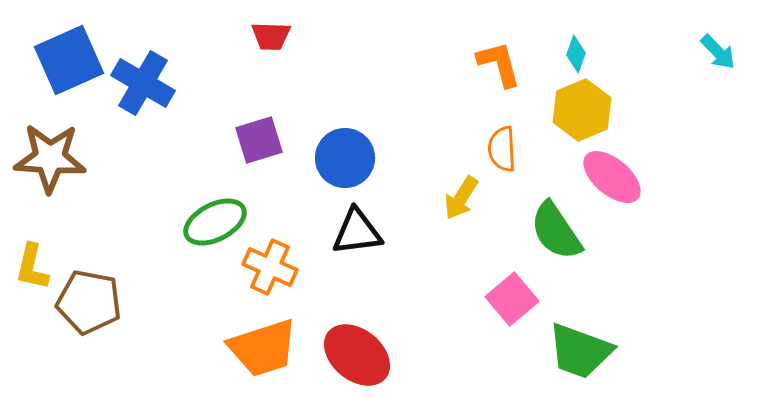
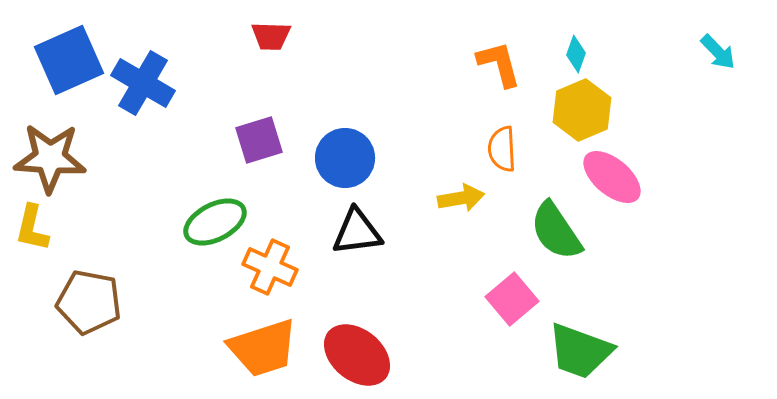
yellow arrow: rotated 132 degrees counterclockwise
yellow L-shape: moved 39 px up
